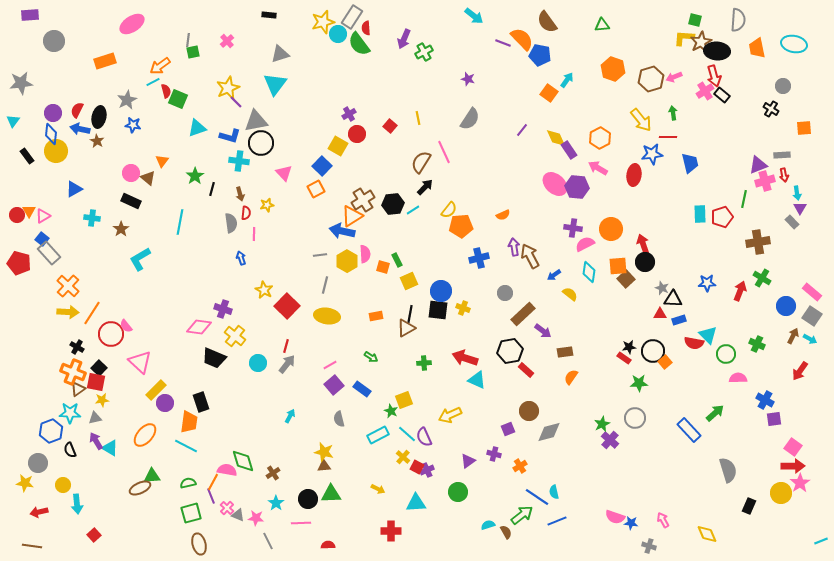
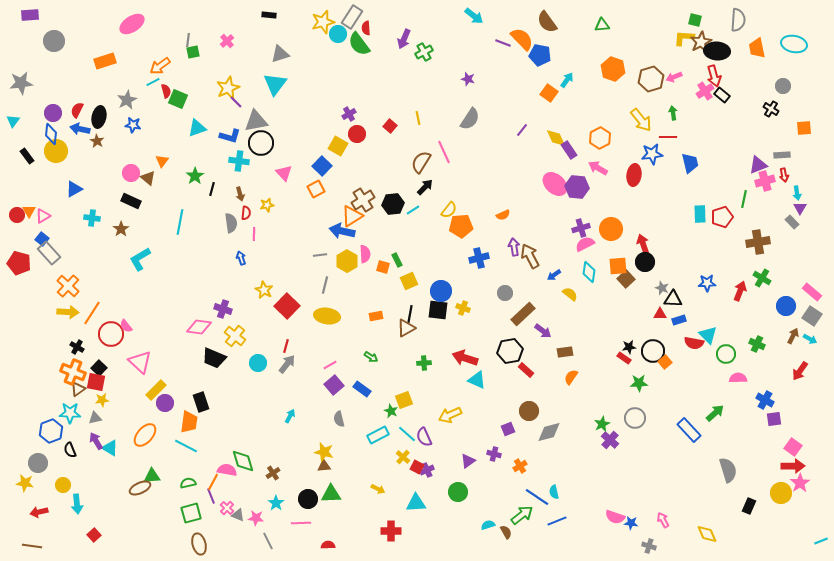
purple cross at (573, 228): moved 8 px right; rotated 24 degrees counterclockwise
